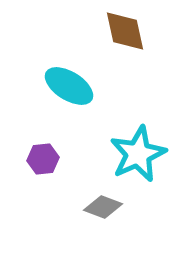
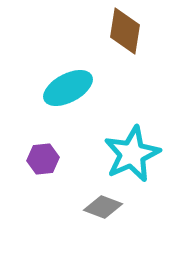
brown diamond: rotated 21 degrees clockwise
cyan ellipse: moved 1 px left, 2 px down; rotated 60 degrees counterclockwise
cyan star: moved 6 px left
